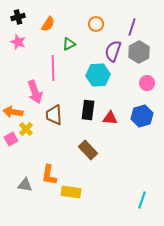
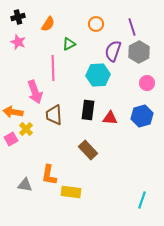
purple line: rotated 36 degrees counterclockwise
